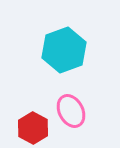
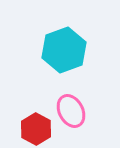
red hexagon: moved 3 px right, 1 px down
